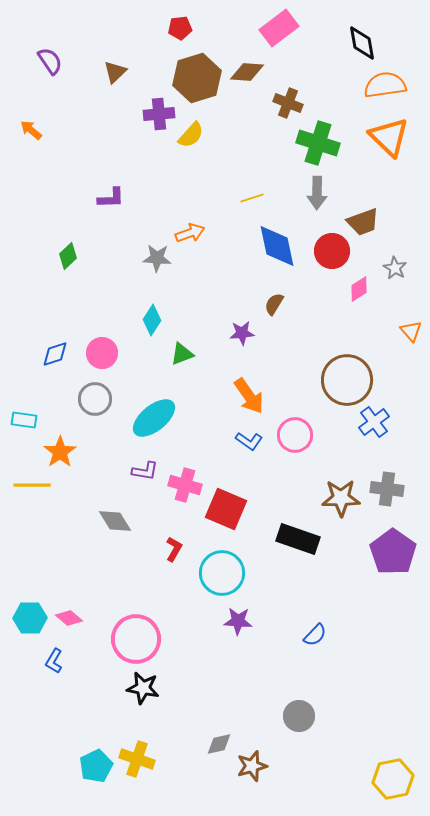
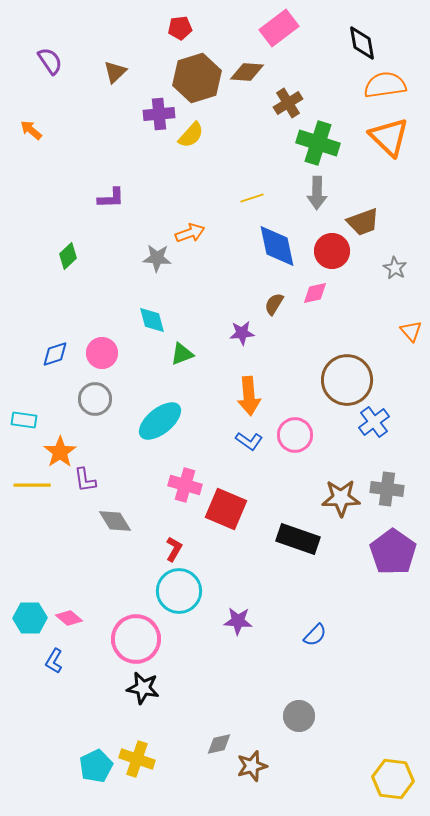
brown cross at (288, 103): rotated 36 degrees clockwise
pink diamond at (359, 289): moved 44 px left, 4 px down; rotated 20 degrees clockwise
cyan diamond at (152, 320): rotated 48 degrees counterclockwise
orange arrow at (249, 396): rotated 30 degrees clockwise
cyan ellipse at (154, 418): moved 6 px right, 3 px down
purple L-shape at (145, 471): moved 60 px left, 9 px down; rotated 72 degrees clockwise
cyan circle at (222, 573): moved 43 px left, 18 px down
yellow hexagon at (393, 779): rotated 18 degrees clockwise
